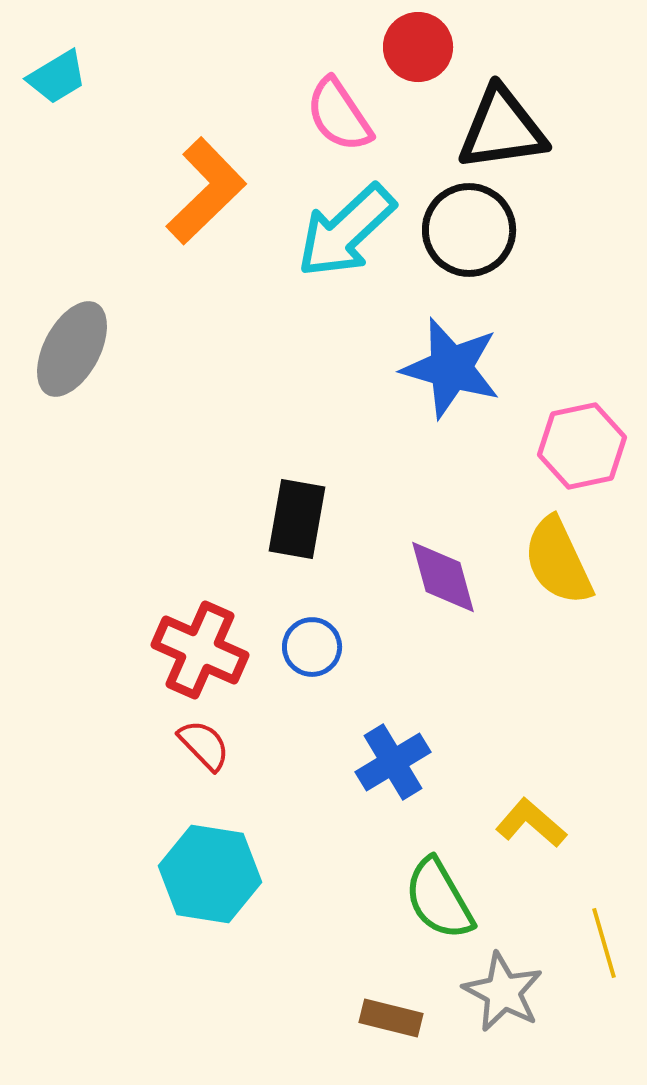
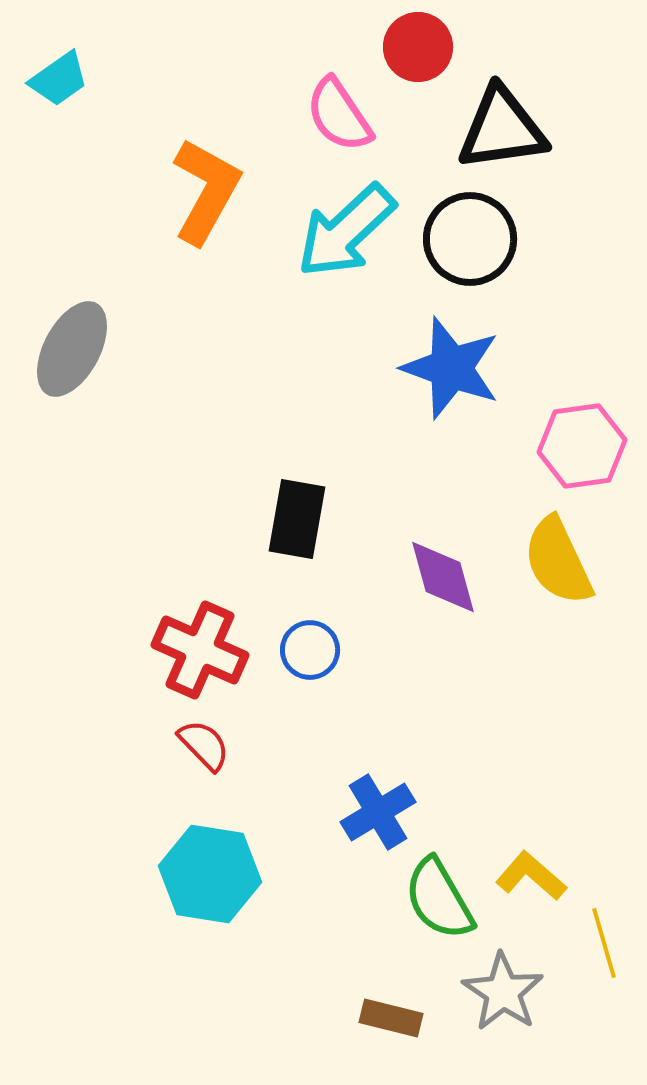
cyan trapezoid: moved 2 px right, 2 px down; rotated 4 degrees counterclockwise
orange L-shape: rotated 17 degrees counterclockwise
black circle: moved 1 px right, 9 px down
blue star: rotated 4 degrees clockwise
pink hexagon: rotated 4 degrees clockwise
blue circle: moved 2 px left, 3 px down
blue cross: moved 15 px left, 50 px down
yellow L-shape: moved 53 px down
gray star: rotated 6 degrees clockwise
